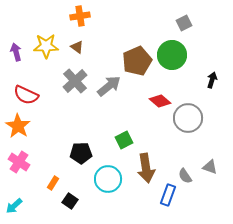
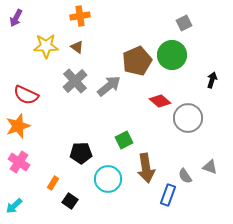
purple arrow: moved 34 px up; rotated 138 degrees counterclockwise
orange star: rotated 20 degrees clockwise
